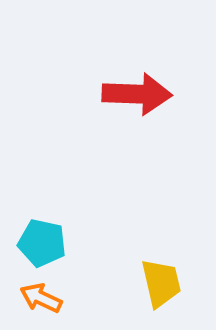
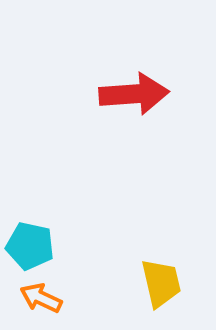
red arrow: moved 3 px left; rotated 6 degrees counterclockwise
cyan pentagon: moved 12 px left, 3 px down
